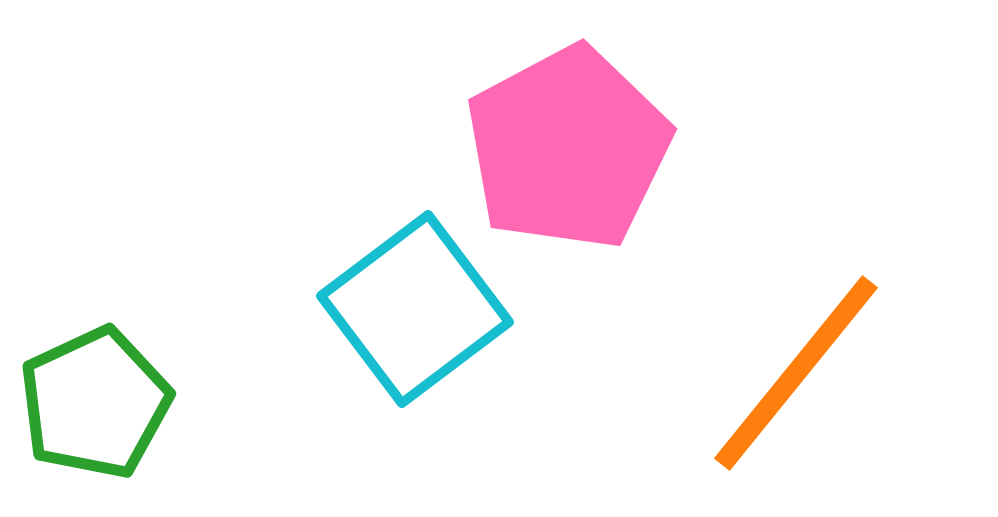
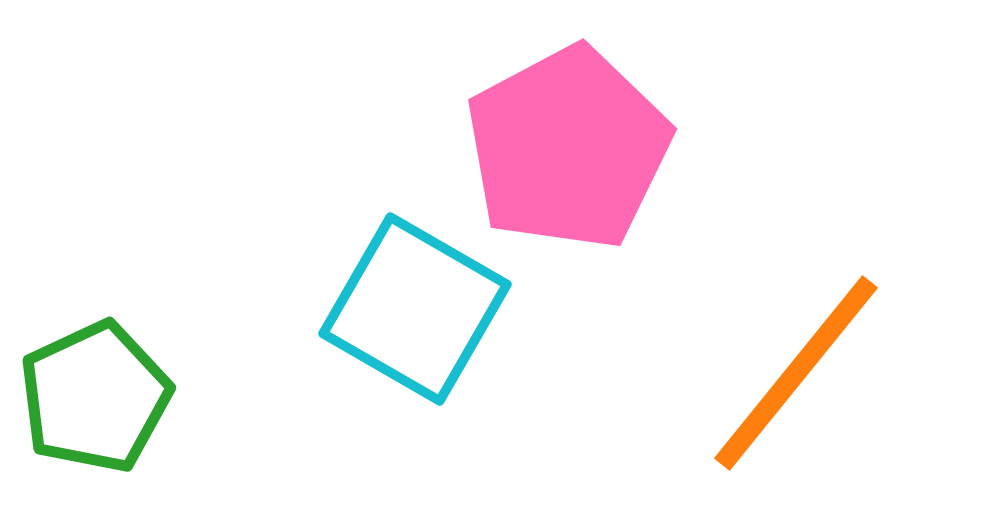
cyan square: rotated 23 degrees counterclockwise
green pentagon: moved 6 px up
